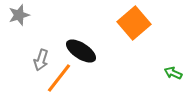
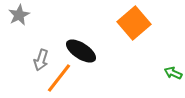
gray star: rotated 10 degrees counterclockwise
